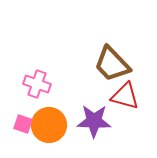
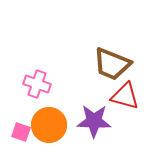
brown trapezoid: rotated 24 degrees counterclockwise
pink square: moved 2 px left, 8 px down
